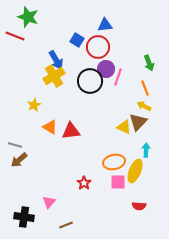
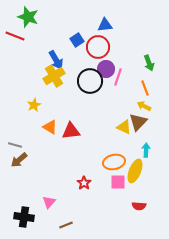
blue square: rotated 24 degrees clockwise
